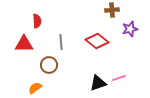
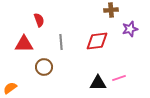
brown cross: moved 1 px left
red semicircle: moved 2 px right, 1 px up; rotated 16 degrees counterclockwise
red diamond: rotated 45 degrees counterclockwise
brown circle: moved 5 px left, 2 px down
black triangle: rotated 18 degrees clockwise
orange semicircle: moved 25 px left
